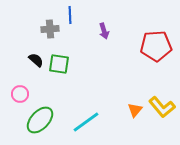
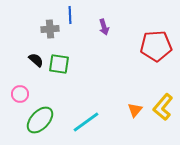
purple arrow: moved 4 px up
yellow L-shape: moved 1 px right; rotated 80 degrees clockwise
